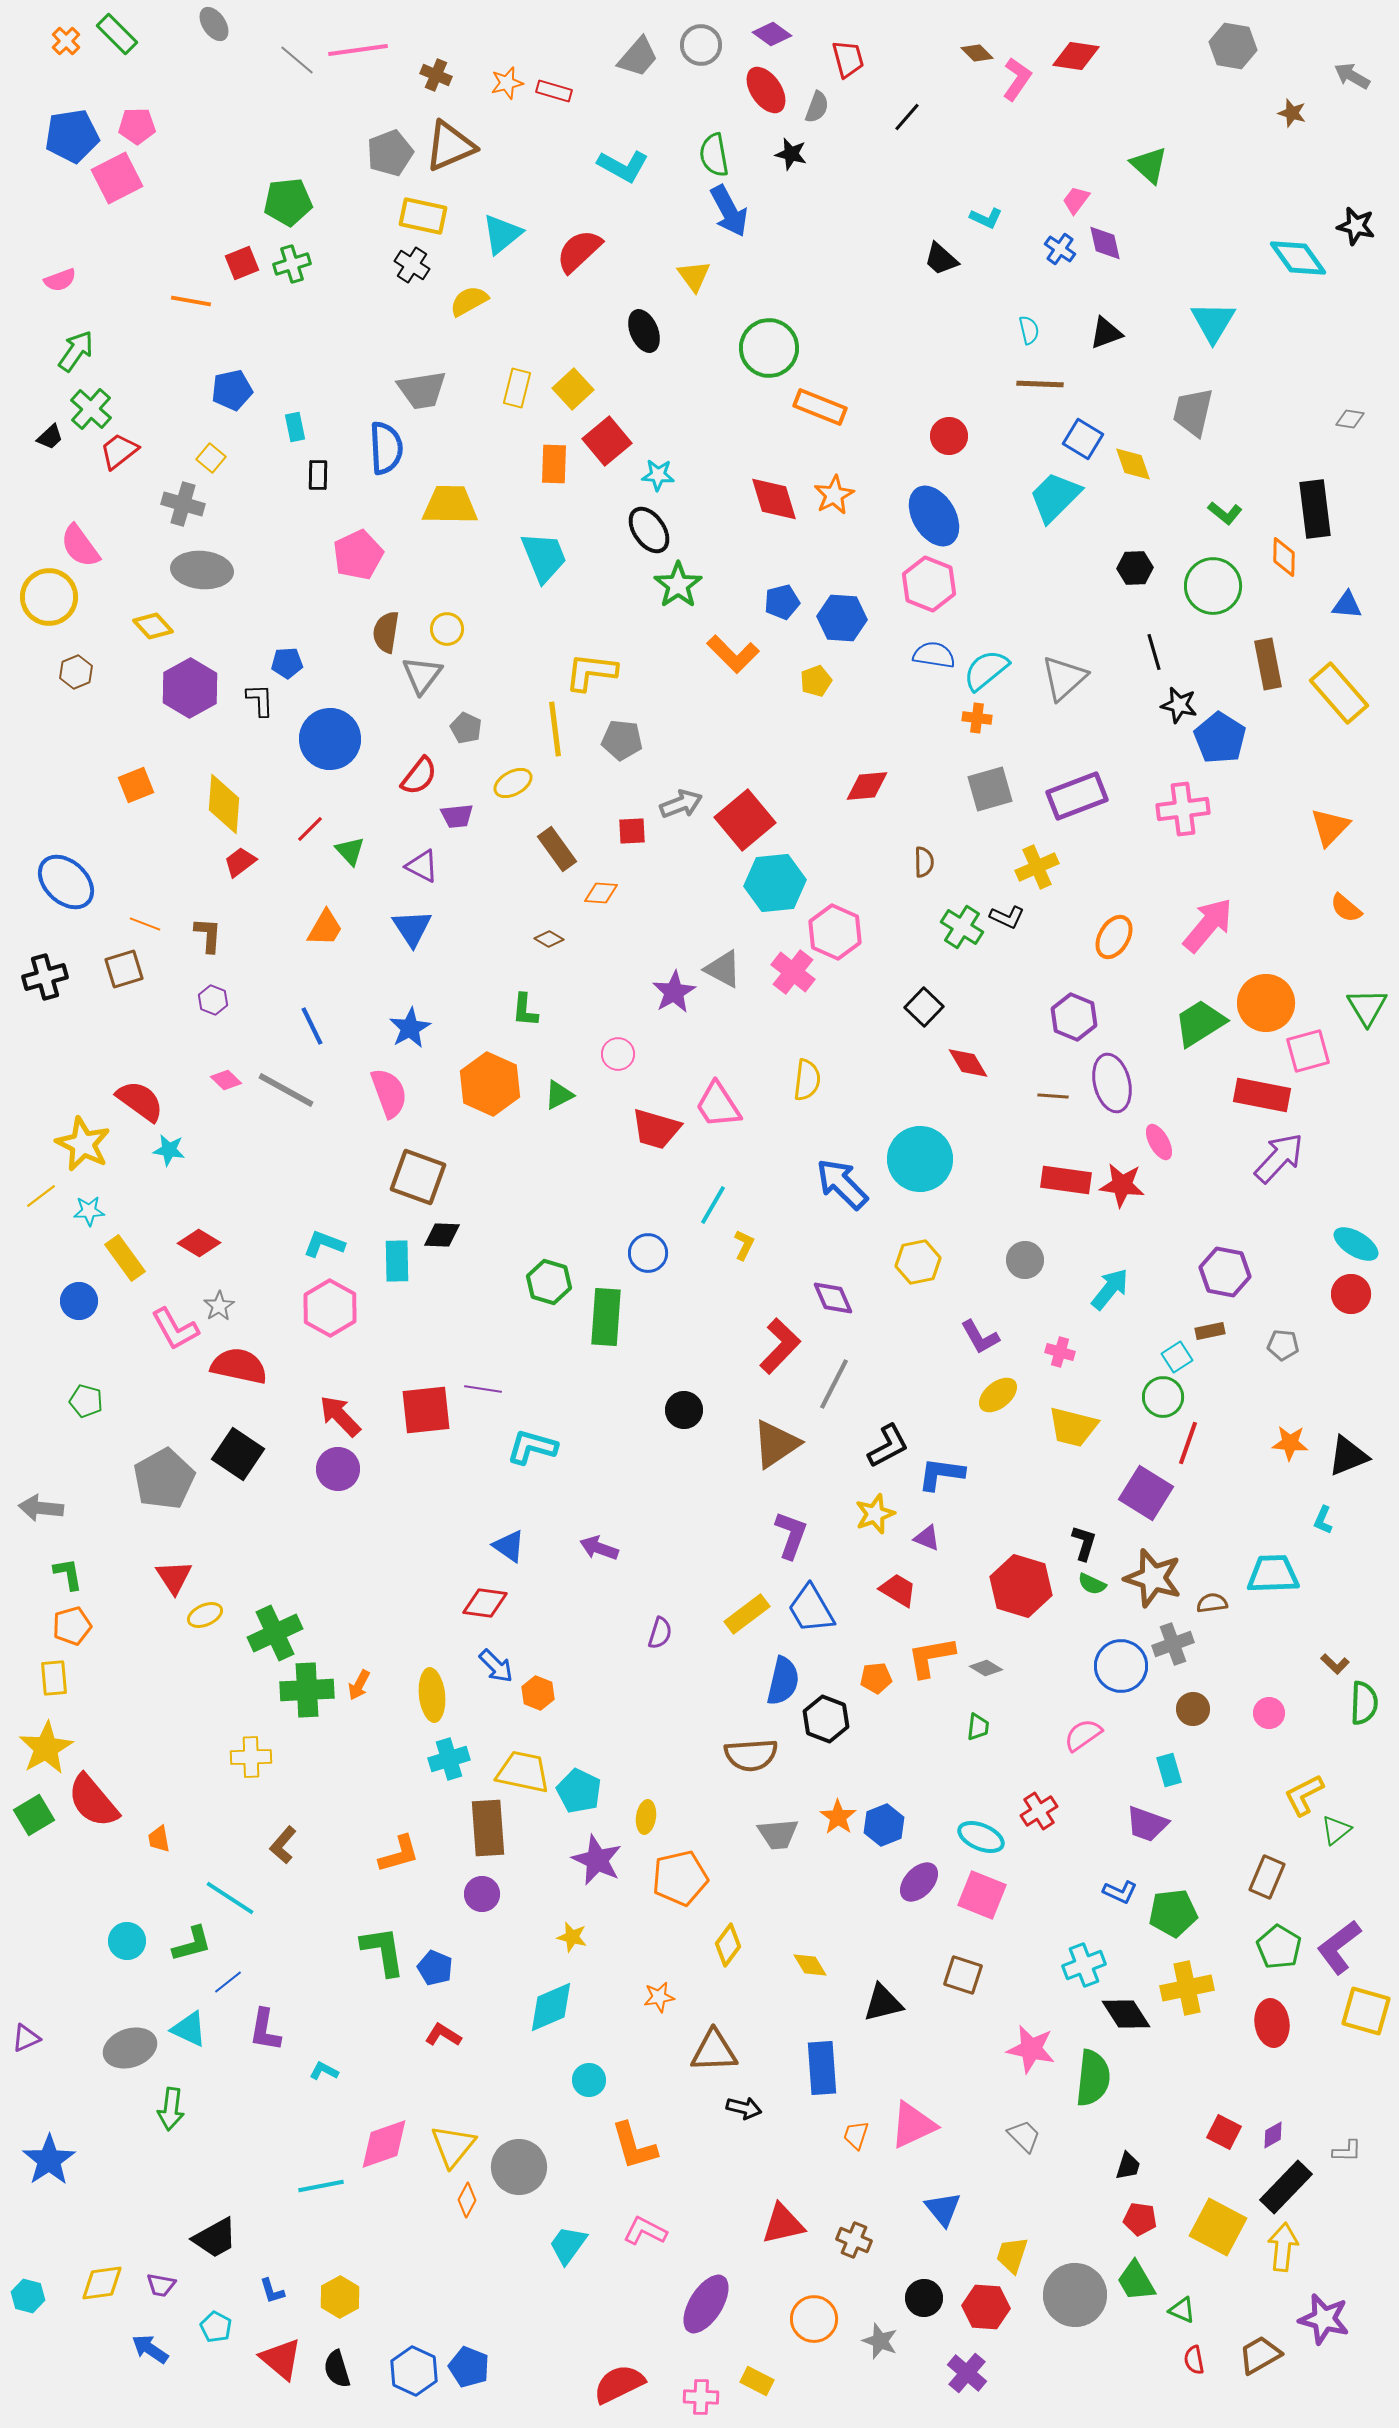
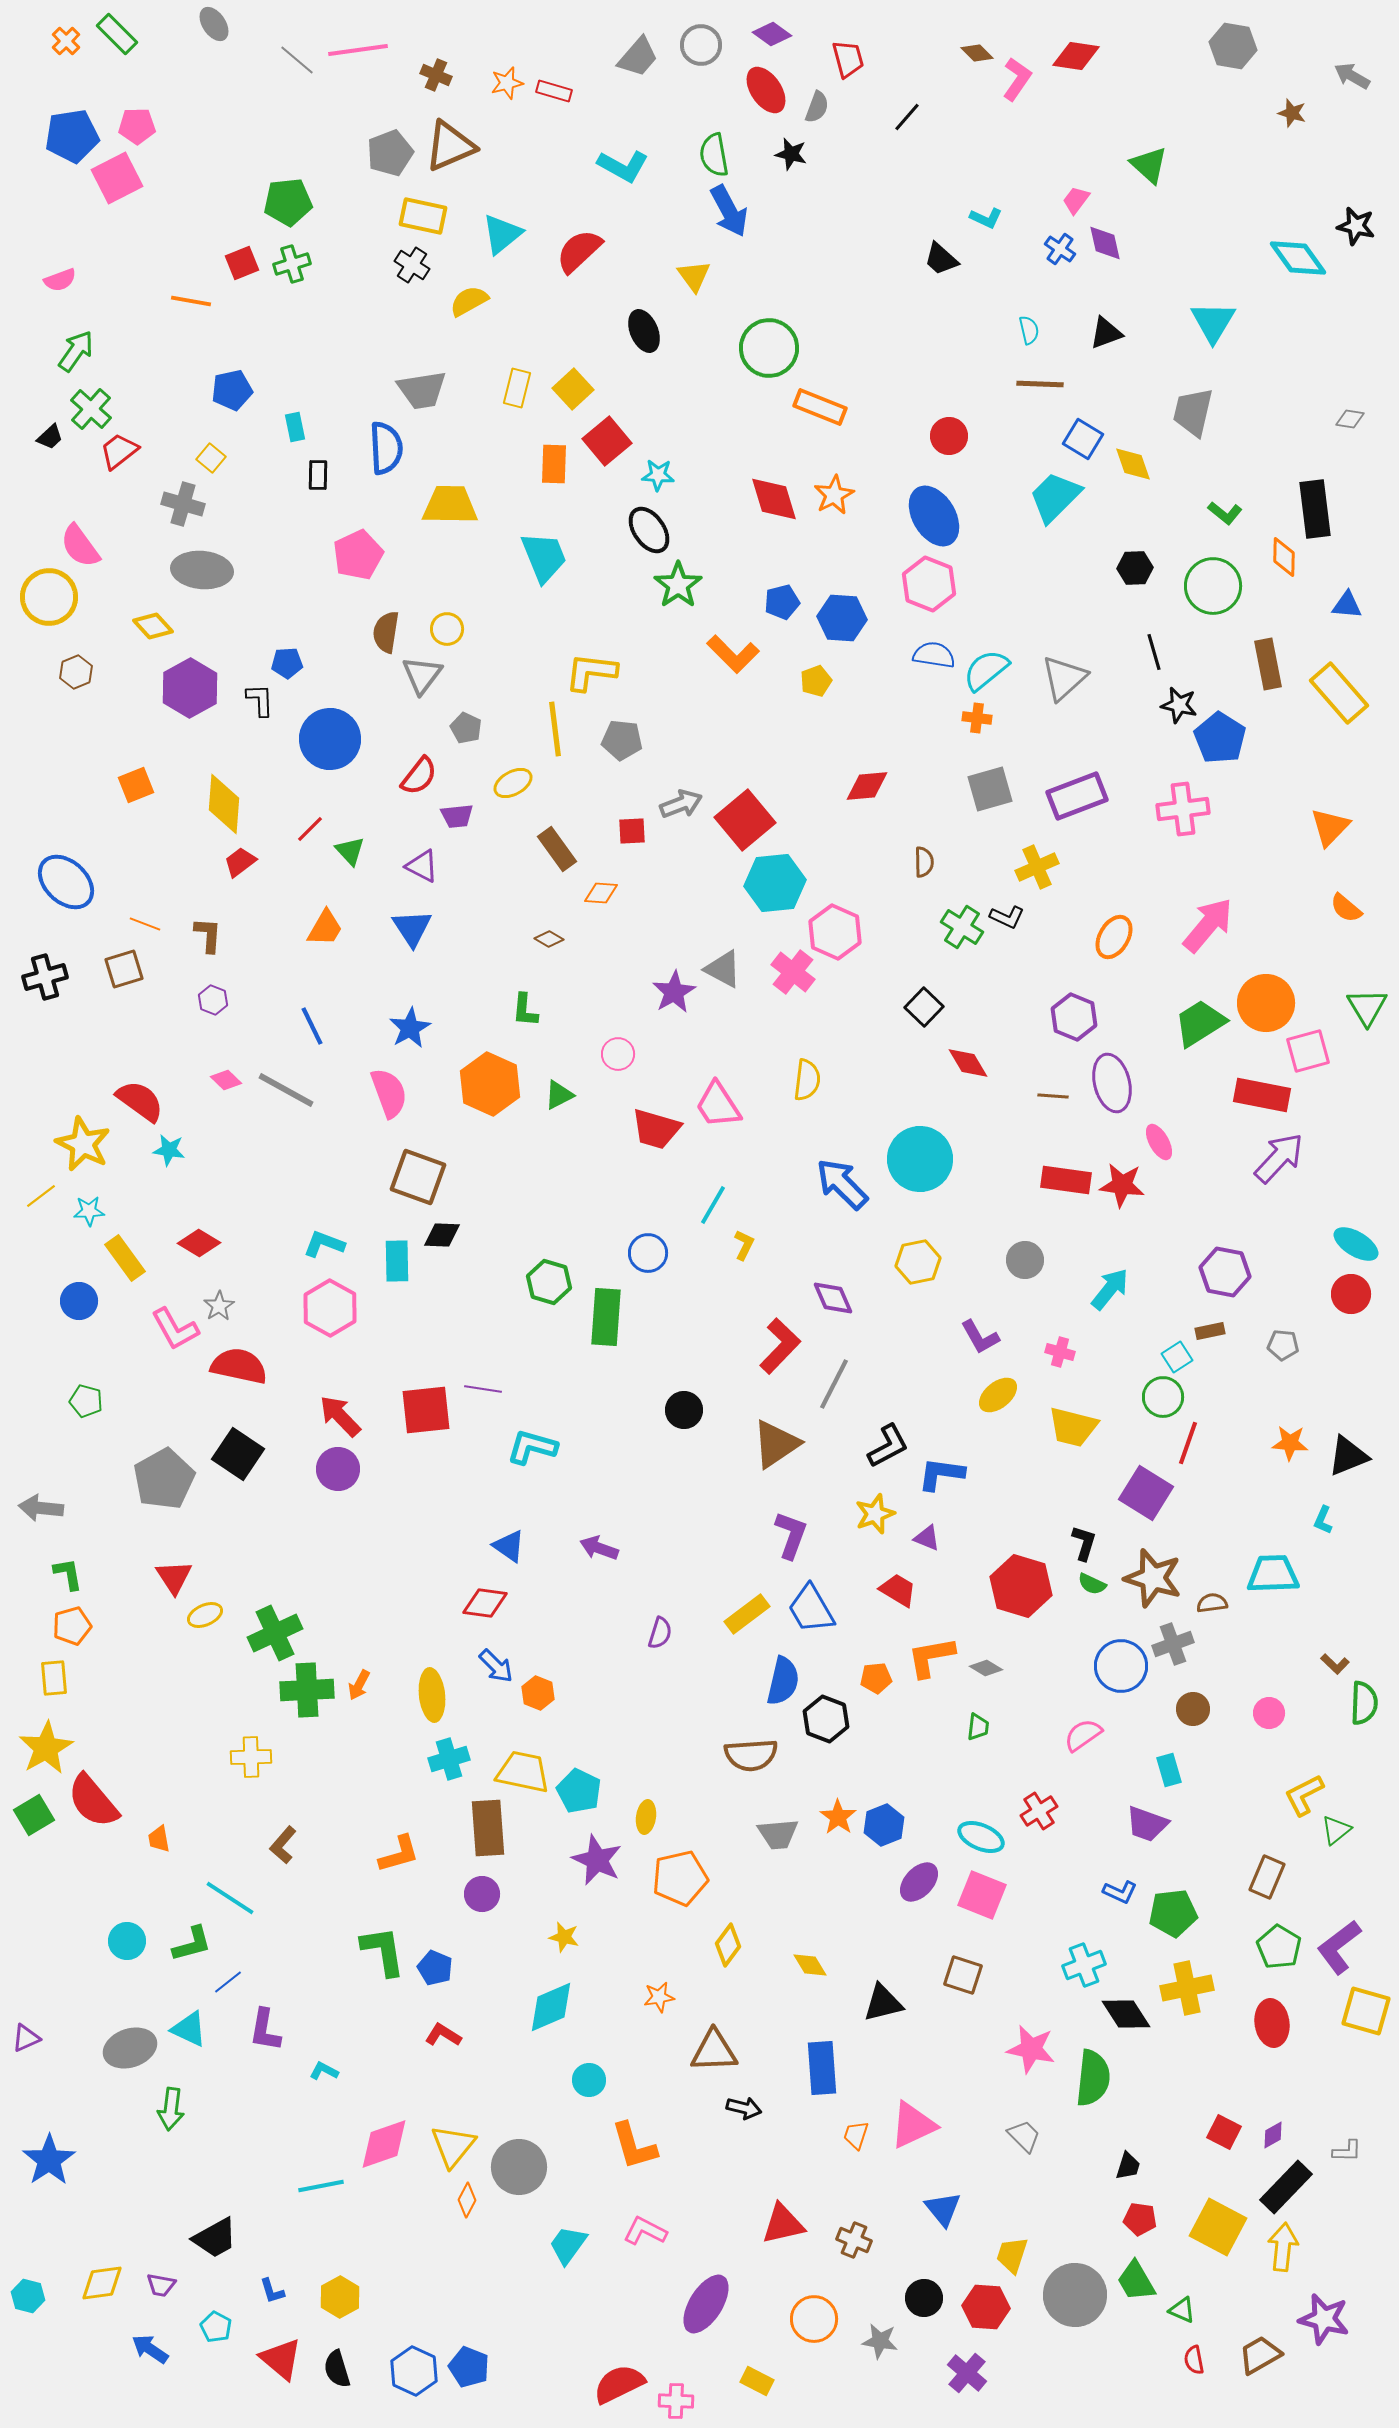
yellow star at (572, 1937): moved 8 px left
gray star at (880, 2341): rotated 12 degrees counterclockwise
pink cross at (701, 2397): moved 25 px left, 4 px down
